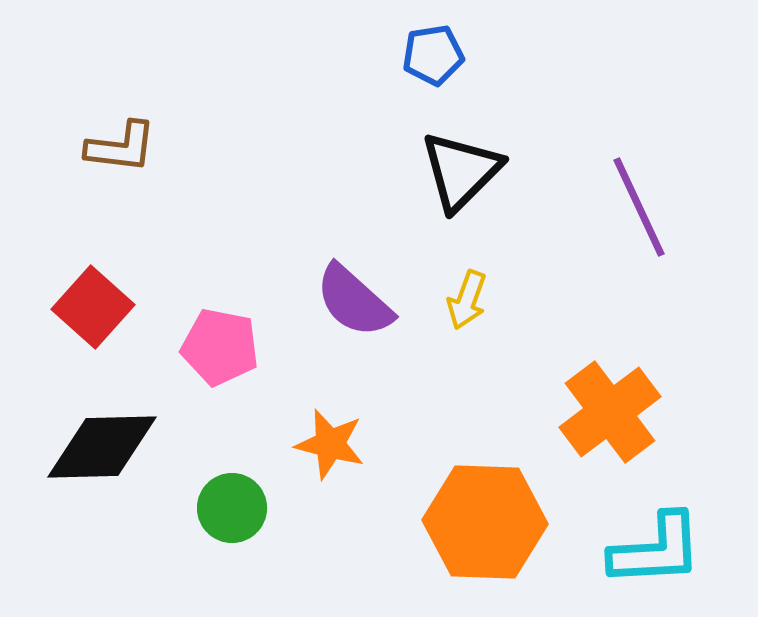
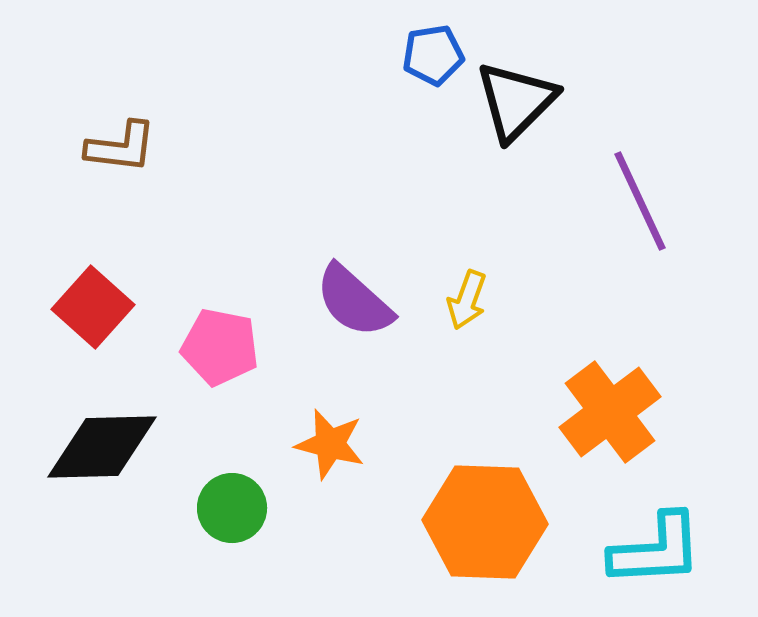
black triangle: moved 55 px right, 70 px up
purple line: moved 1 px right, 6 px up
